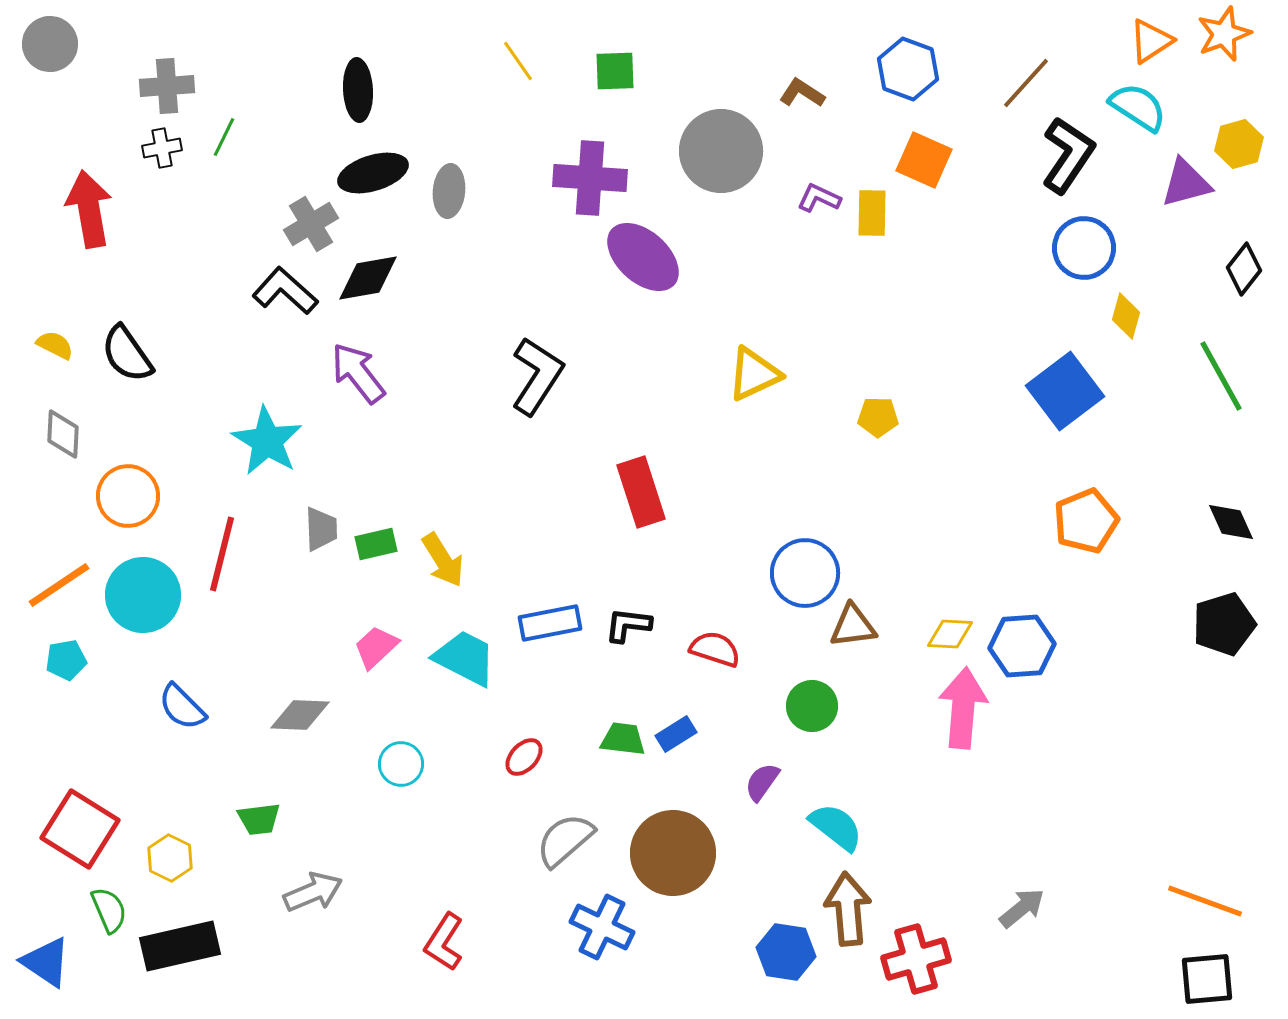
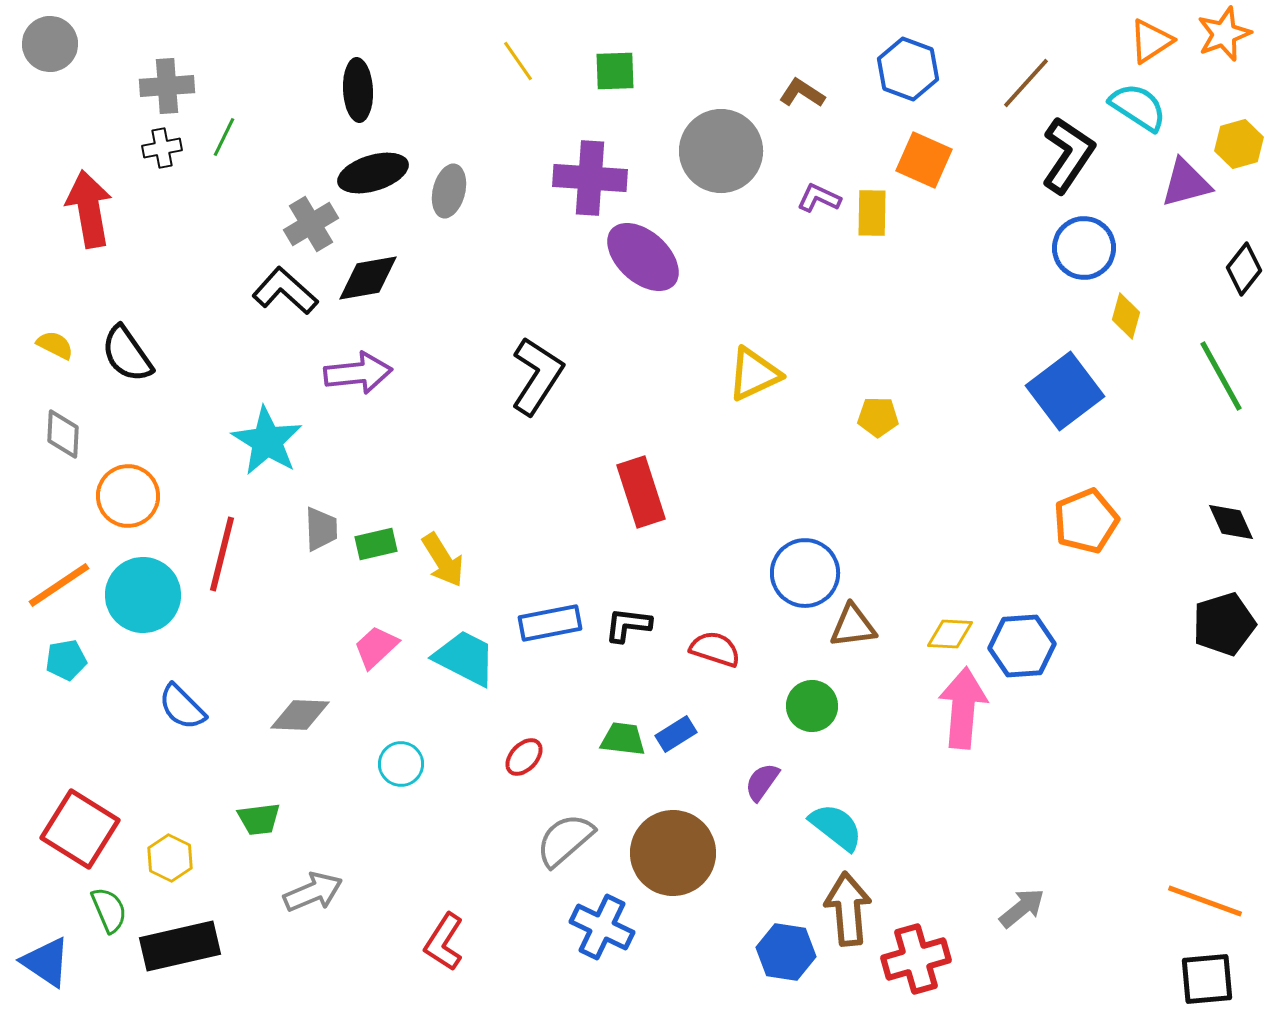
gray ellipse at (449, 191): rotated 9 degrees clockwise
purple arrow at (358, 373): rotated 122 degrees clockwise
